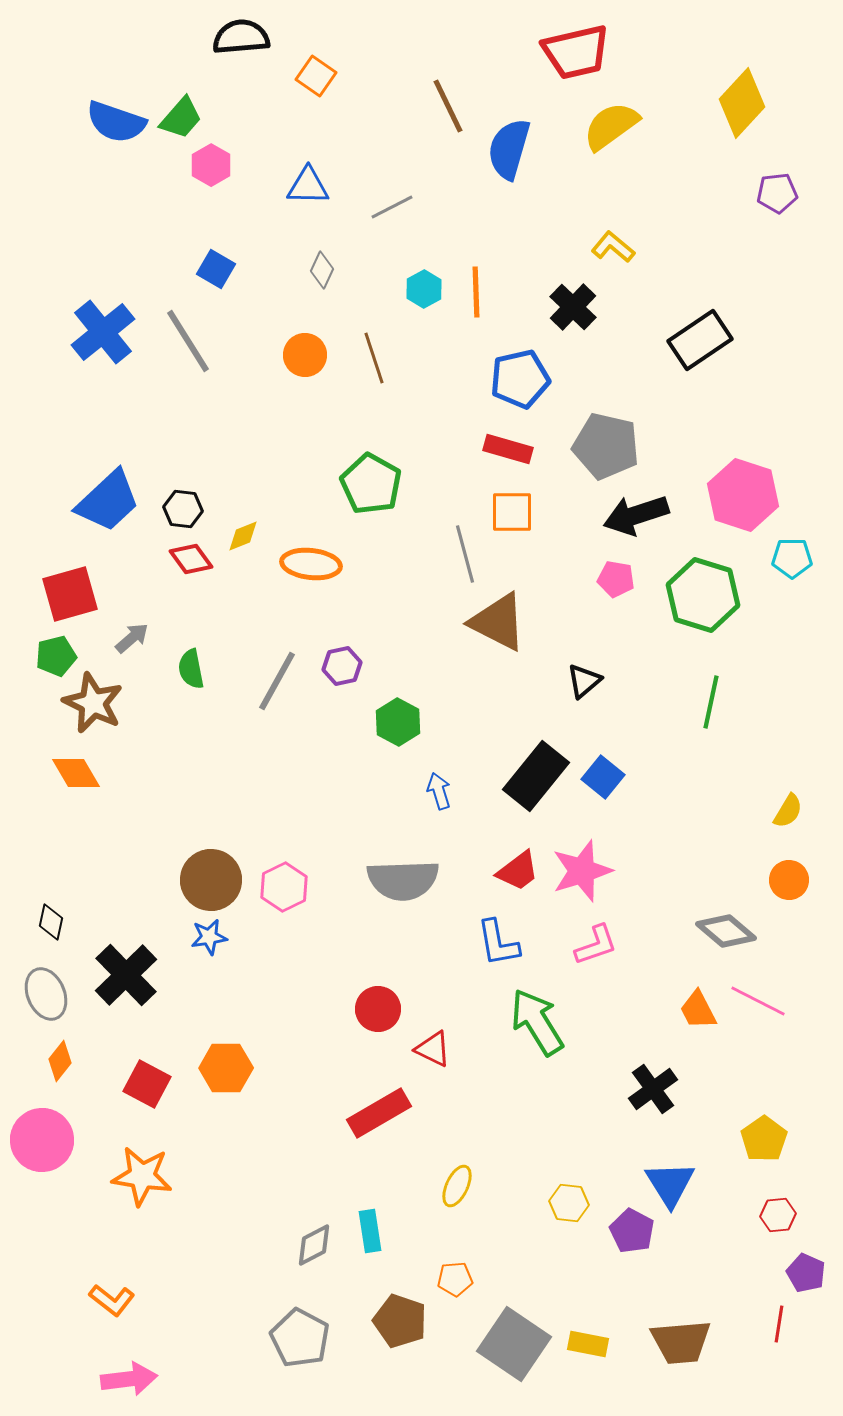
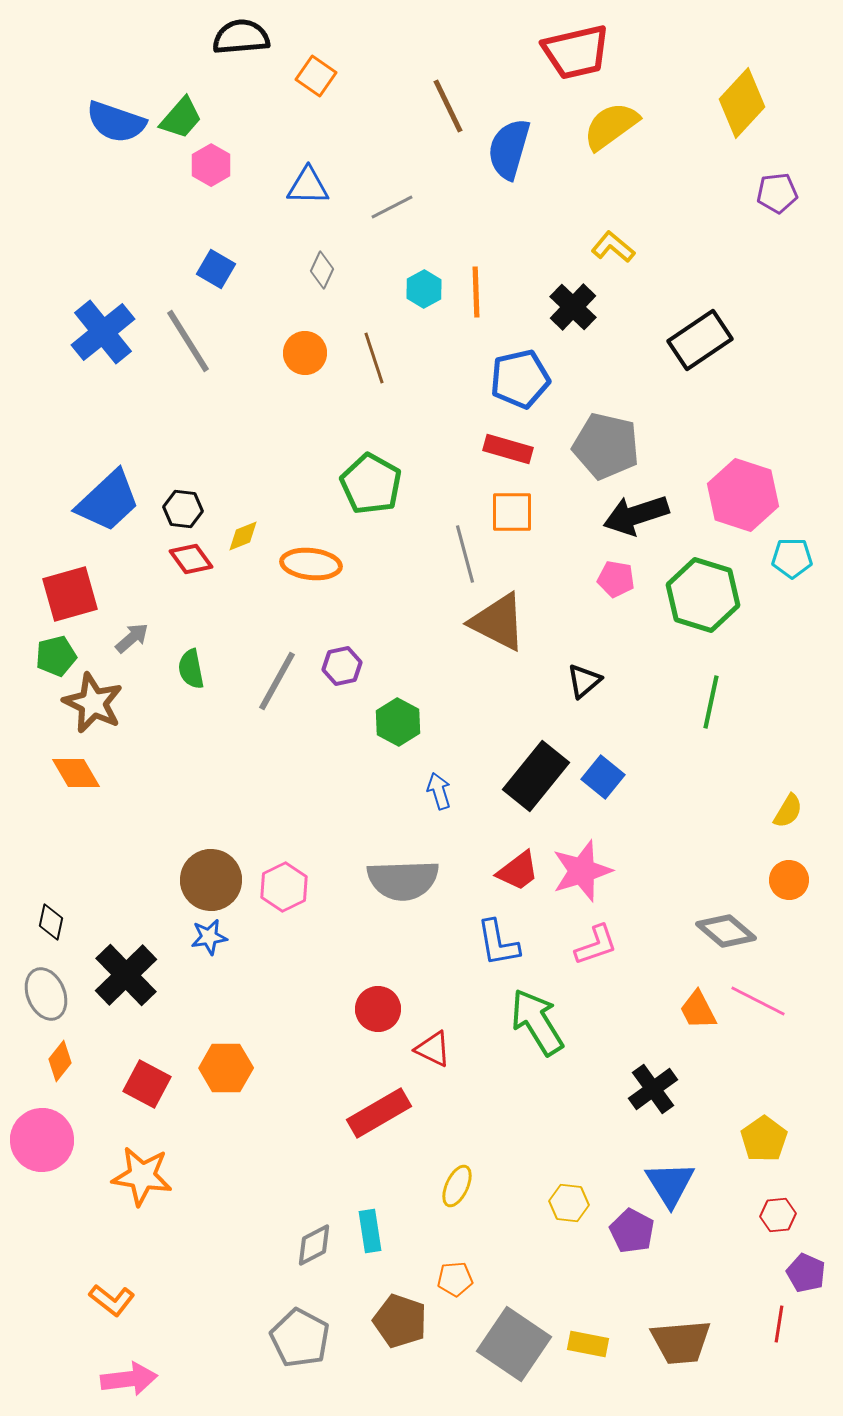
orange circle at (305, 355): moved 2 px up
